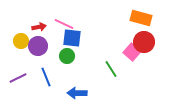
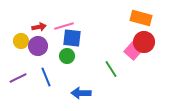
pink line: moved 2 px down; rotated 42 degrees counterclockwise
pink square: moved 1 px right, 1 px up
blue arrow: moved 4 px right
